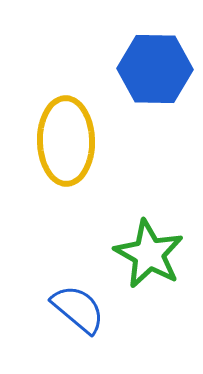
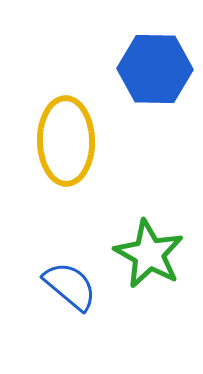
blue semicircle: moved 8 px left, 23 px up
